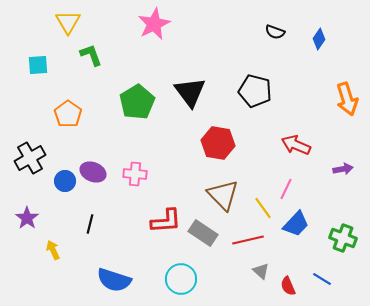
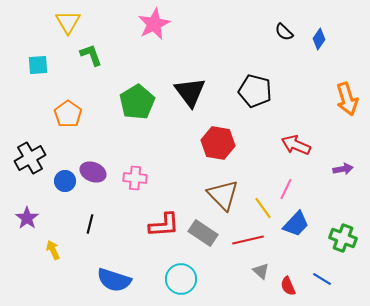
black semicircle: moved 9 px right; rotated 24 degrees clockwise
pink cross: moved 4 px down
red L-shape: moved 2 px left, 4 px down
